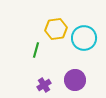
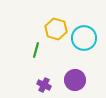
yellow hexagon: rotated 25 degrees clockwise
purple cross: rotated 32 degrees counterclockwise
